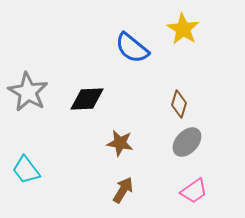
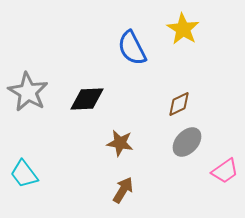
blue semicircle: rotated 24 degrees clockwise
brown diamond: rotated 48 degrees clockwise
cyan trapezoid: moved 2 px left, 4 px down
pink trapezoid: moved 31 px right, 20 px up
